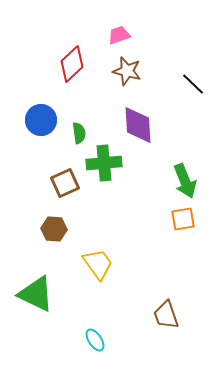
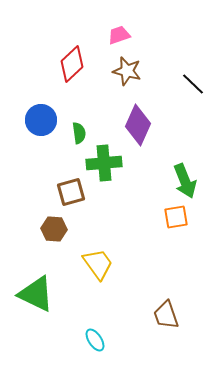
purple diamond: rotated 27 degrees clockwise
brown square: moved 6 px right, 9 px down; rotated 8 degrees clockwise
orange square: moved 7 px left, 2 px up
